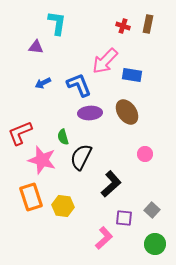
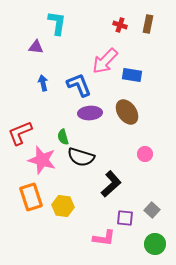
red cross: moved 3 px left, 1 px up
blue arrow: rotated 105 degrees clockwise
black semicircle: rotated 100 degrees counterclockwise
purple square: moved 1 px right
pink L-shape: rotated 50 degrees clockwise
